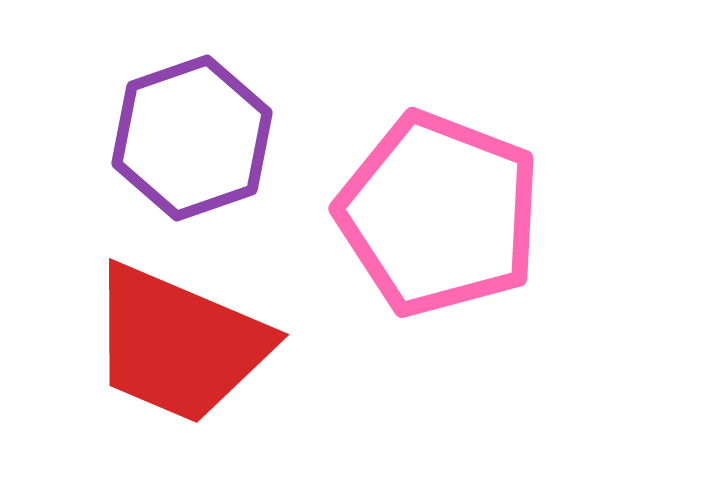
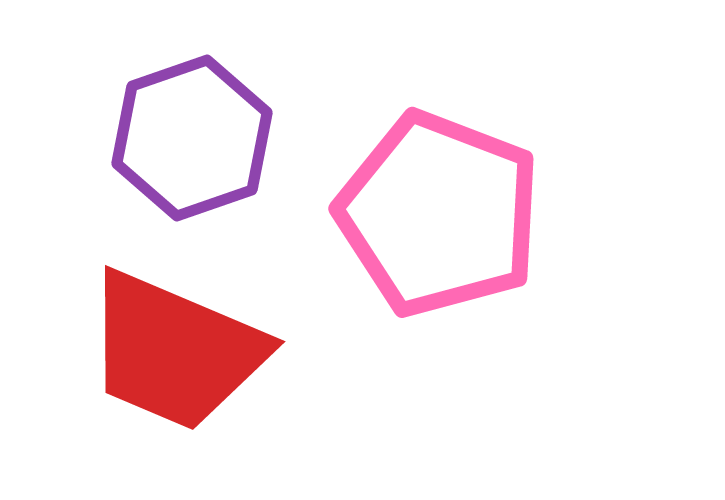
red trapezoid: moved 4 px left, 7 px down
